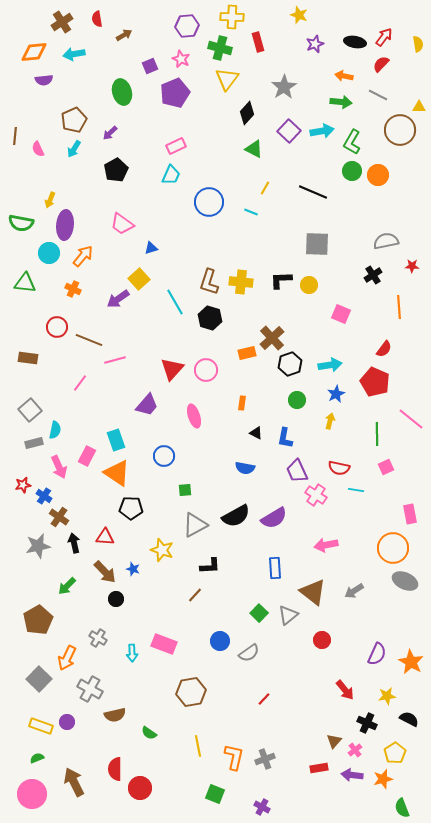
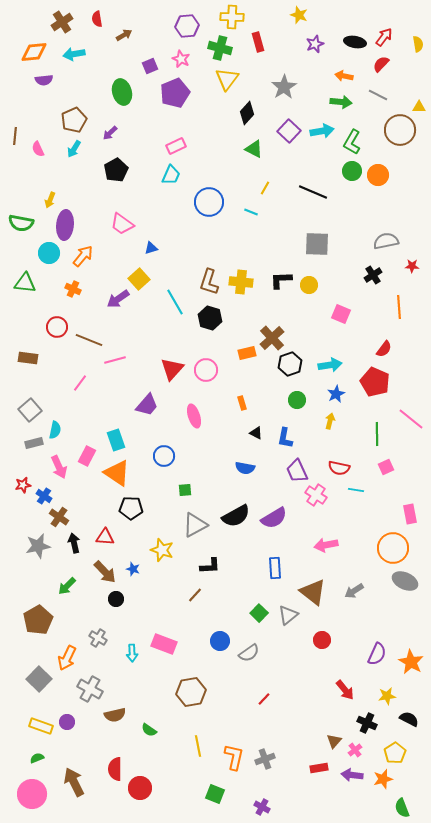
orange rectangle at (242, 403): rotated 24 degrees counterclockwise
green semicircle at (149, 733): moved 3 px up
